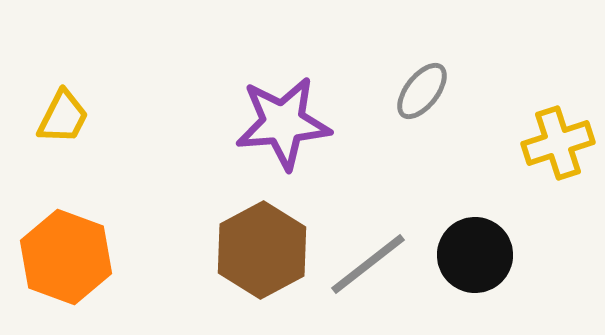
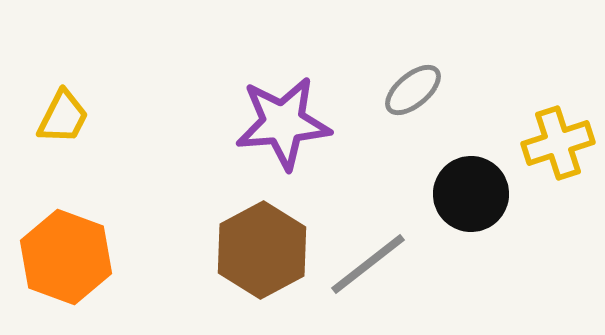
gray ellipse: moved 9 px left, 1 px up; rotated 12 degrees clockwise
black circle: moved 4 px left, 61 px up
